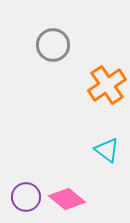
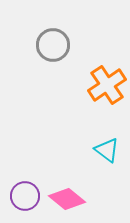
purple circle: moved 1 px left, 1 px up
